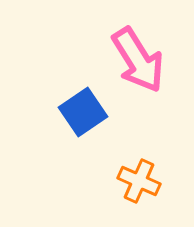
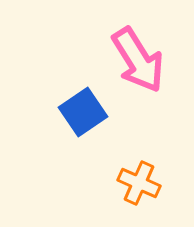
orange cross: moved 2 px down
